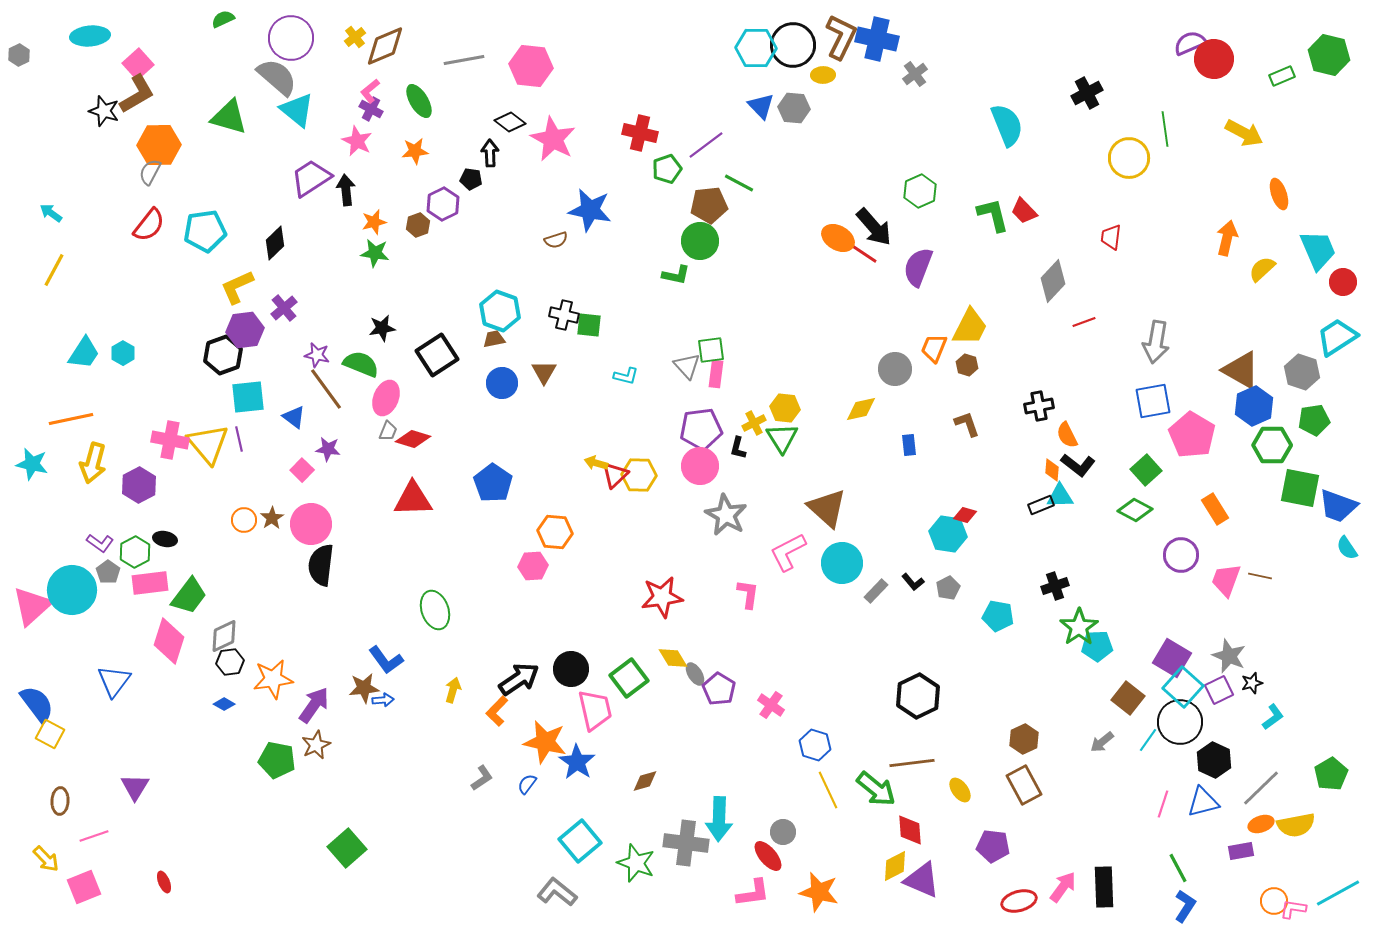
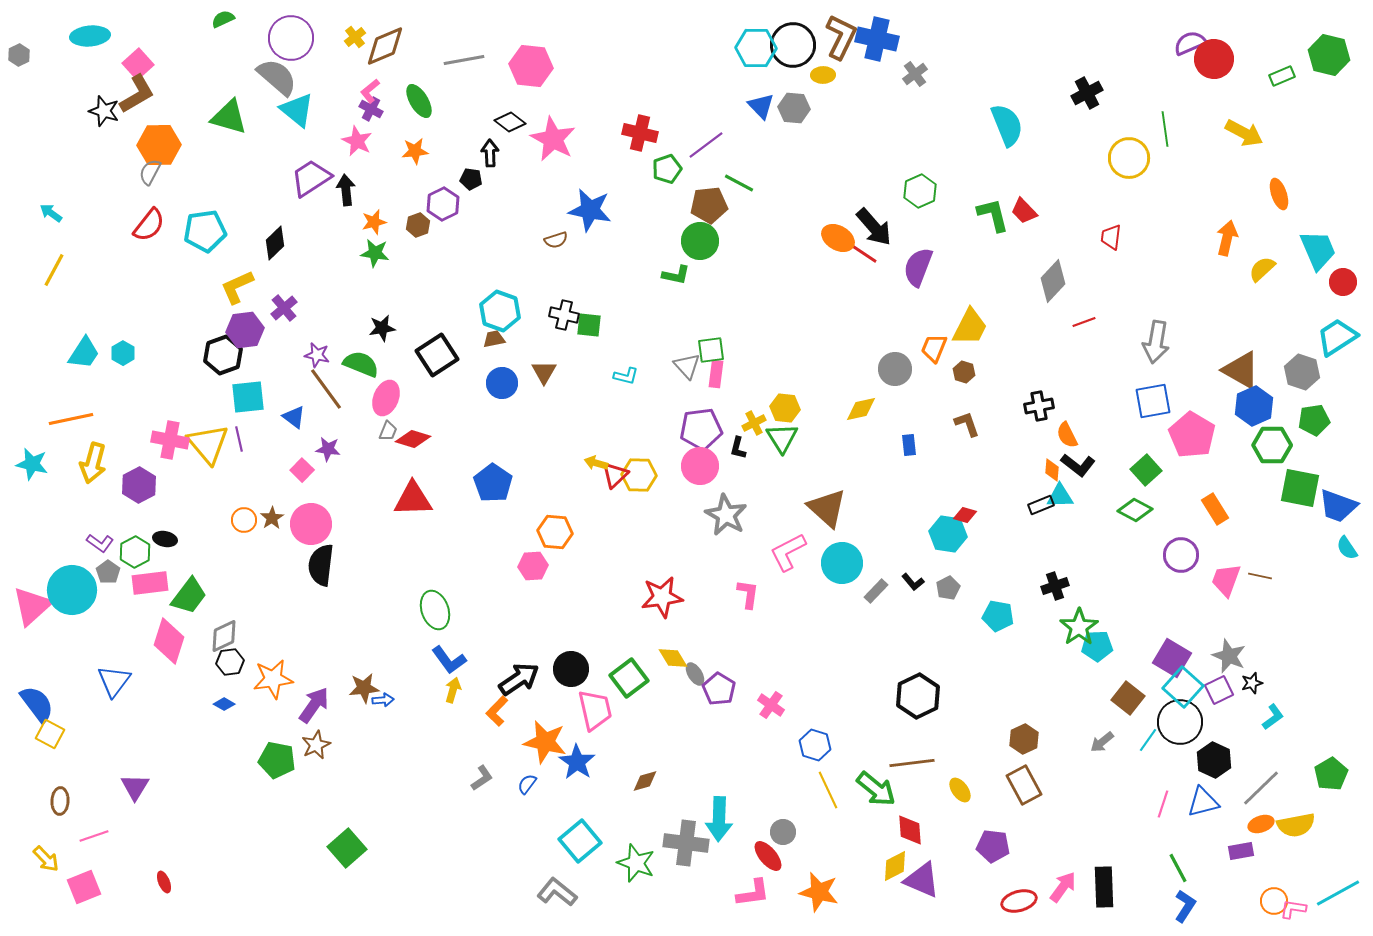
brown hexagon at (967, 365): moved 3 px left, 7 px down
blue L-shape at (386, 660): moved 63 px right
